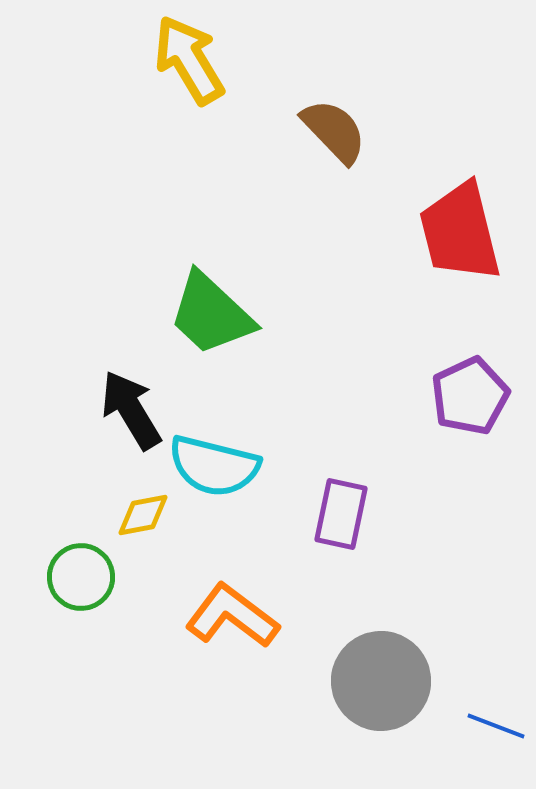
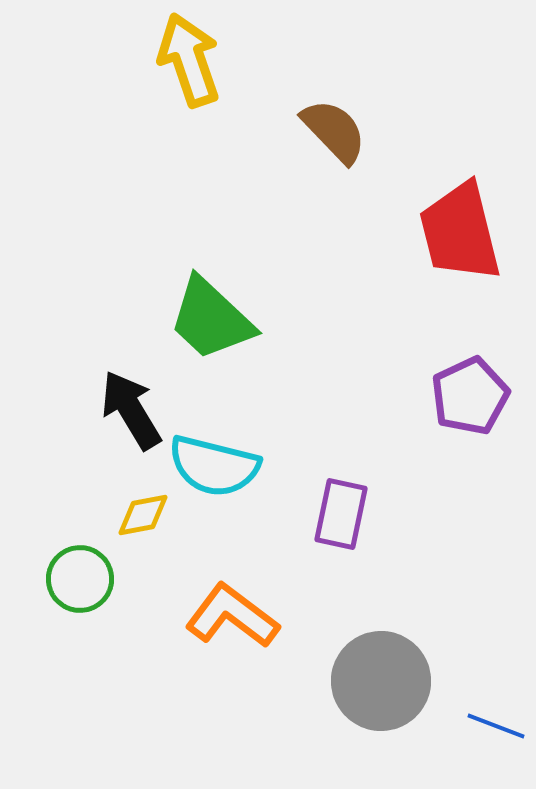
yellow arrow: rotated 12 degrees clockwise
green trapezoid: moved 5 px down
green circle: moved 1 px left, 2 px down
